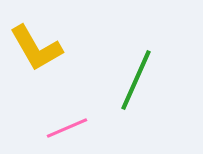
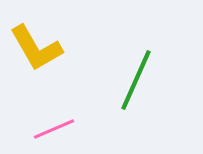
pink line: moved 13 px left, 1 px down
